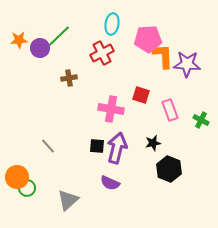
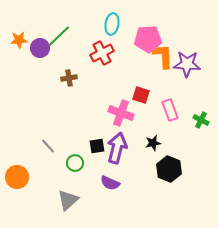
pink cross: moved 10 px right, 4 px down; rotated 10 degrees clockwise
black square: rotated 14 degrees counterclockwise
green circle: moved 48 px right, 25 px up
